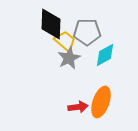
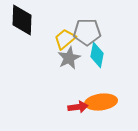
black diamond: moved 29 px left, 4 px up
yellow trapezoid: moved 2 px up; rotated 80 degrees counterclockwise
cyan diamond: moved 8 px left; rotated 50 degrees counterclockwise
orange ellipse: rotated 64 degrees clockwise
